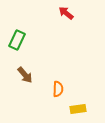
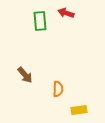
red arrow: rotated 21 degrees counterclockwise
green rectangle: moved 23 px right, 19 px up; rotated 30 degrees counterclockwise
yellow rectangle: moved 1 px right, 1 px down
